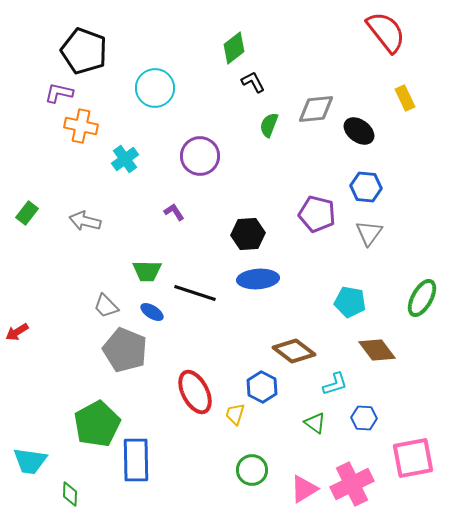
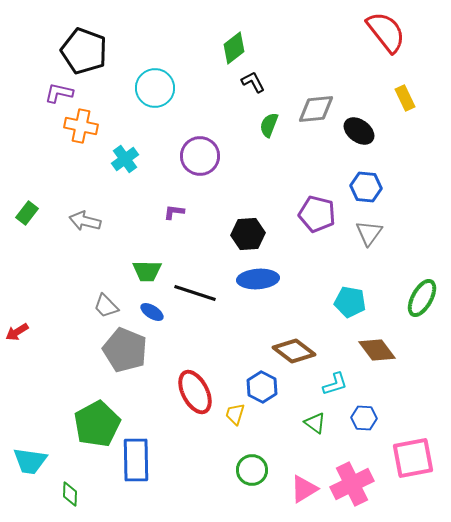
purple L-shape at (174, 212): rotated 50 degrees counterclockwise
